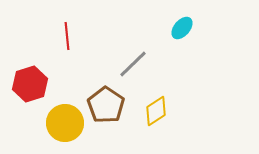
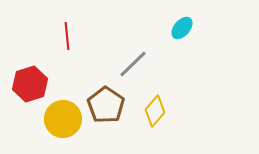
yellow diamond: moved 1 px left; rotated 16 degrees counterclockwise
yellow circle: moved 2 px left, 4 px up
